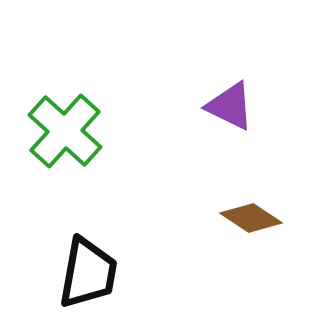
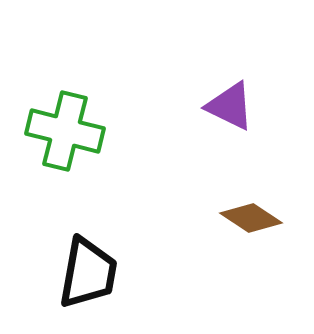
green cross: rotated 28 degrees counterclockwise
